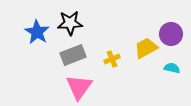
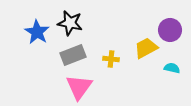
black star: rotated 15 degrees clockwise
purple circle: moved 1 px left, 4 px up
yellow cross: moved 1 px left; rotated 28 degrees clockwise
